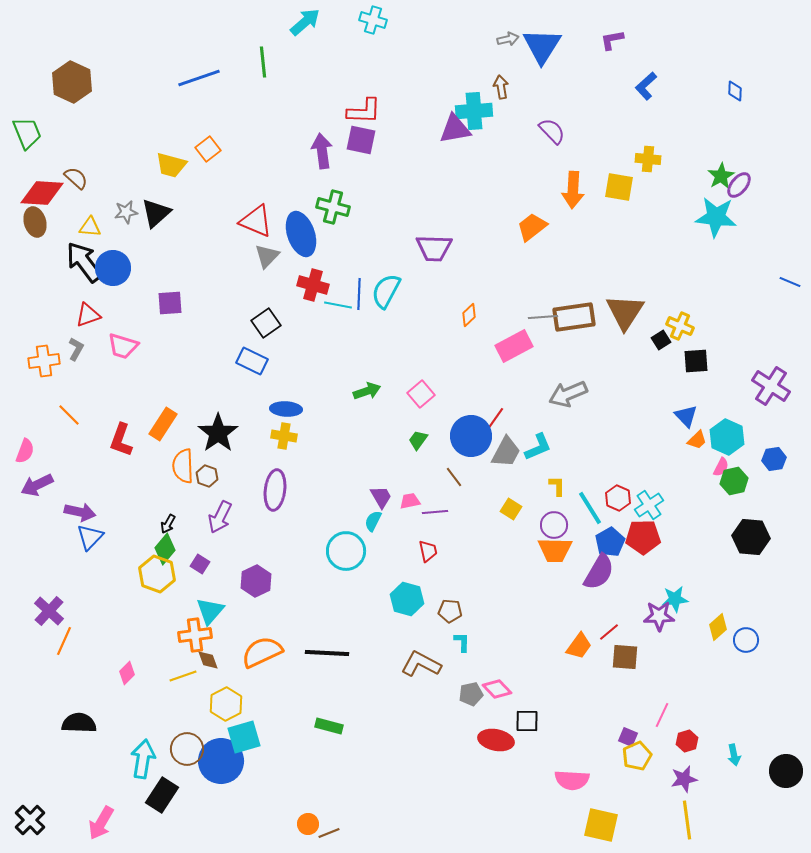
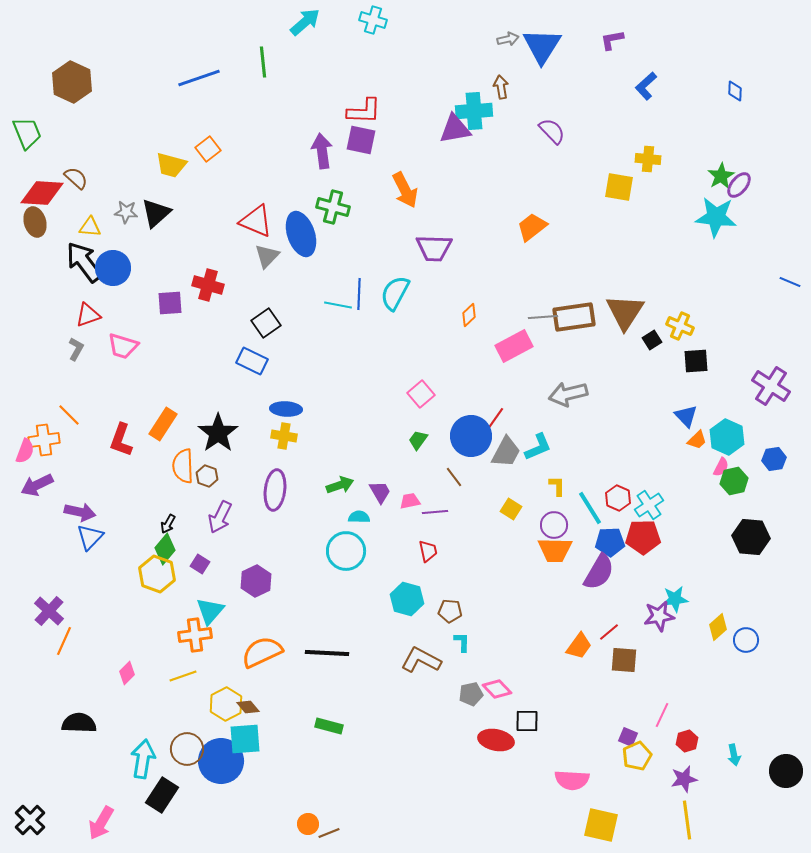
orange arrow at (573, 190): moved 168 px left; rotated 30 degrees counterclockwise
gray star at (126, 212): rotated 15 degrees clockwise
red cross at (313, 285): moved 105 px left
cyan semicircle at (386, 291): moved 9 px right, 2 px down
black square at (661, 340): moved 9 px left
orange cross at (44, 361): moved 79 px down
green arrow at (367, 391): moved 27 px left, 94 px down
gray arrow at (568, 394): rotated 9 degrees clockwise
purple trapezoid at (381, 497): moved 1 px left, 5 px up
cyan semicircle at (373, 521): moved 14 px left, 4 px up; rotated 65 degrees clockwise
blue pentagon at (610, 542): rotated 28 degrees clockwise
purple star at (659, 616): rotated 8 degrees counterclockwise
brown square at (625, 657): moved 1 px left, 3 px down
brown diamond at (208, 660): moved 40 px right, 47 px down; rotated 20 degrees counterclockwise
brown L-shape at (421, 664): moved 4 px up
cyan square at (244, 737): moved 1 px right, 2 px down; rotated 12 degrees clockwise
